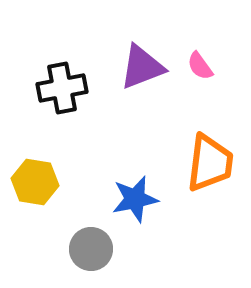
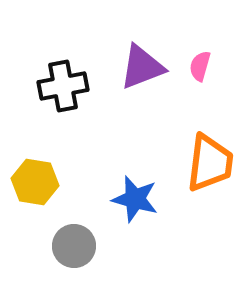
pink semicircle: rotated 52 degrees clockwise
black cross: moved 1 px right, 2 px up
blue star: rotated 27 degrees clockwise
gray circle: moved 17 px left, 3 px up
